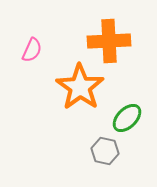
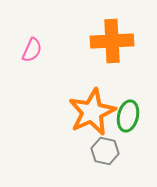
orange cross: moved 3 px right
orange star: moved 12 px right, 25 px down; rotated 12 degrees clockwise
green ellipse: moved 1 px right, 2 px up; rotated 32 degrees counterclockwise
